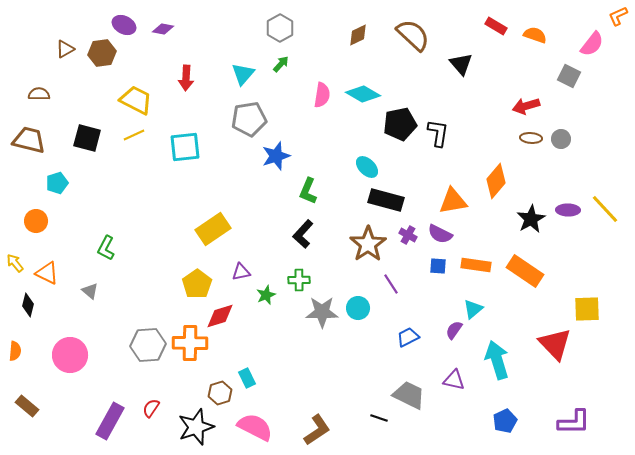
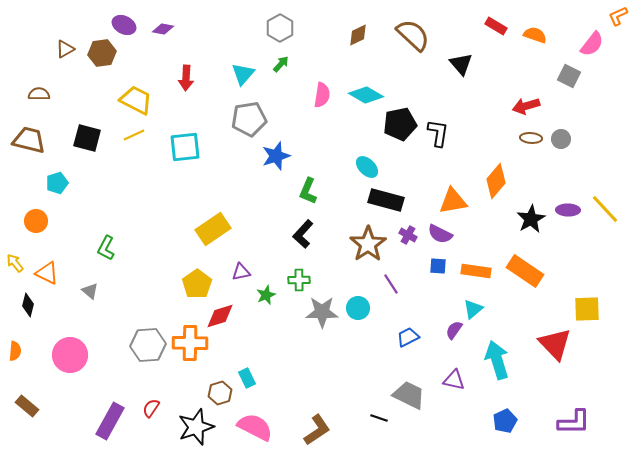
cyan diamond at (363, 94): moved 3 px right, 1 px down
orange rectangle at (476, 265): moved 6 px down
